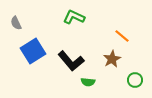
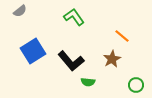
green L-shape: rotated 30 degrees clockwise
gray semicircle: moved 4 px right, 12 px up; rotated 104 degrees counterclockwise
green circle: moved 1 px right, 5 px down
